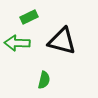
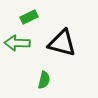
black triangle: moved 2 px down
